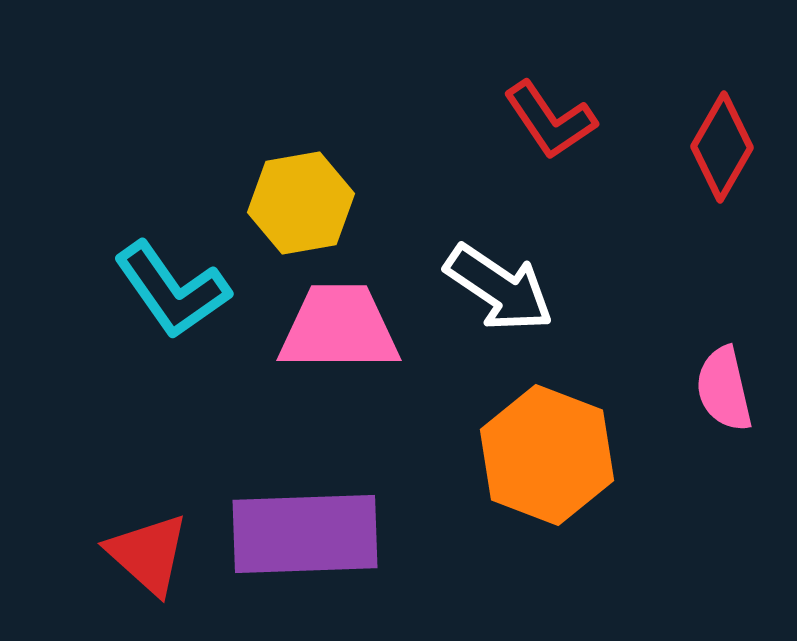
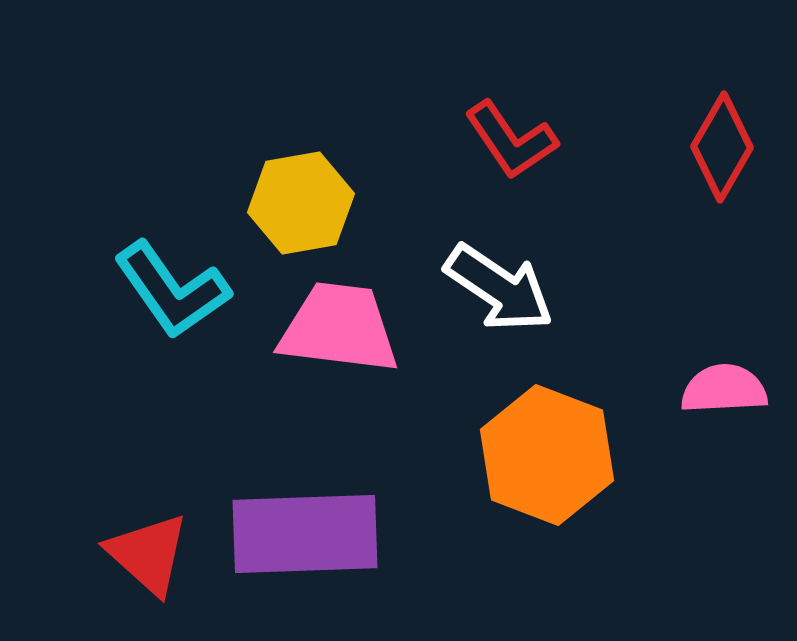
red L-shape: moved 39 px left, 20 px down
pink trapezoid: rotated 7 degrees clockwise
pink semicircle: rotated 100 degrees clockwise
